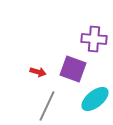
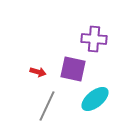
purple square: rotated 8 degrees counterclockwise
